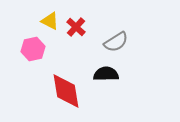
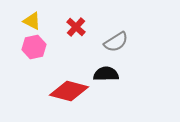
yellow triangle: moved 18 px left
pink hexagon: moved 1 px right, 2 px up
red diamond: moved 3 px right; rotated 66 degrees counterclockwise
